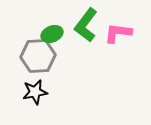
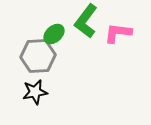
green L-shape: moved 4 px up
green ellipse: moved 2 px right; rotated 20 degrees counterclockwise
